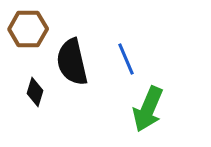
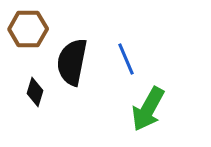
black semicircle: rotated 24 degrees clockwise
green arrow: rotated 6 degrees clockwise
